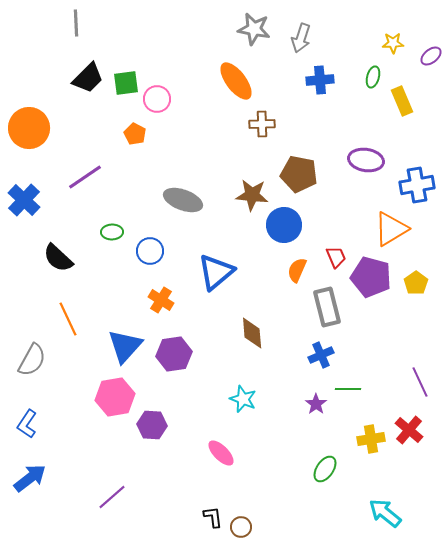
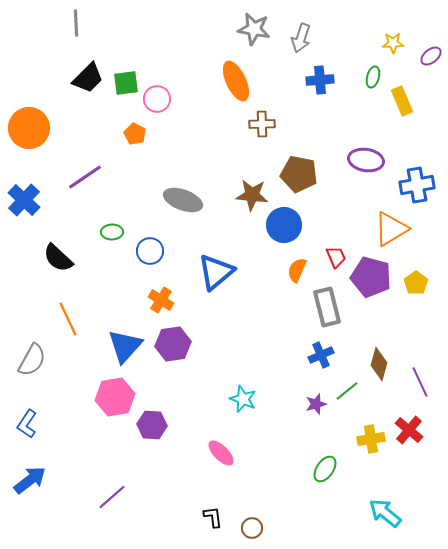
orange ellipse at (236, 81): rotated 12 degrees clockwise
brown diamond at (252, 333): moved 127 px right, 31 px down; rotated 20 degrees clockwise
purple hexagon at (174, 354): moved 1 px left, 10 px up
green line at (348, 389): moved 1 px left, 2 px down; rotated 40 degrees counterclockwise
purple star at (316, 404): rotated 20 degrees clockwise
blue arrow at (30, 478): moved 2 px down
brown circle at (241, 527): moved 11 px right, 1 px down
